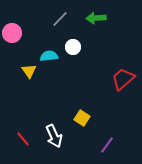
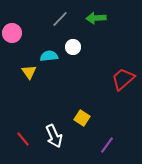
yellow triangle: moved 1 px down
